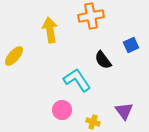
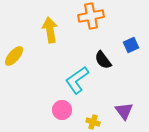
cyan L-shape: rotated 92 degrees counterclockwise
